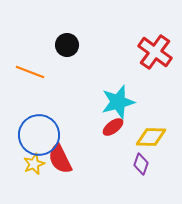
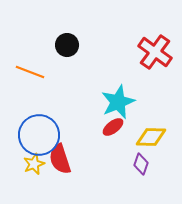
cyan star: rotated 8 degrees counterclockwise
red semicircle: rotated 8 degrees clockwise
